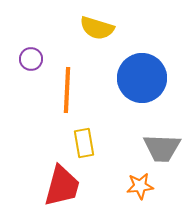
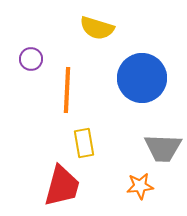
gray trapezoid: moved 1 px right
